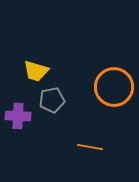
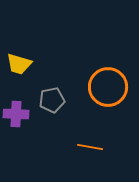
yellow trapezoid: moved 17 px left, 7 px up
orange circle: moved 6 px left
purple cross: moved 2 px left, 2 px up
